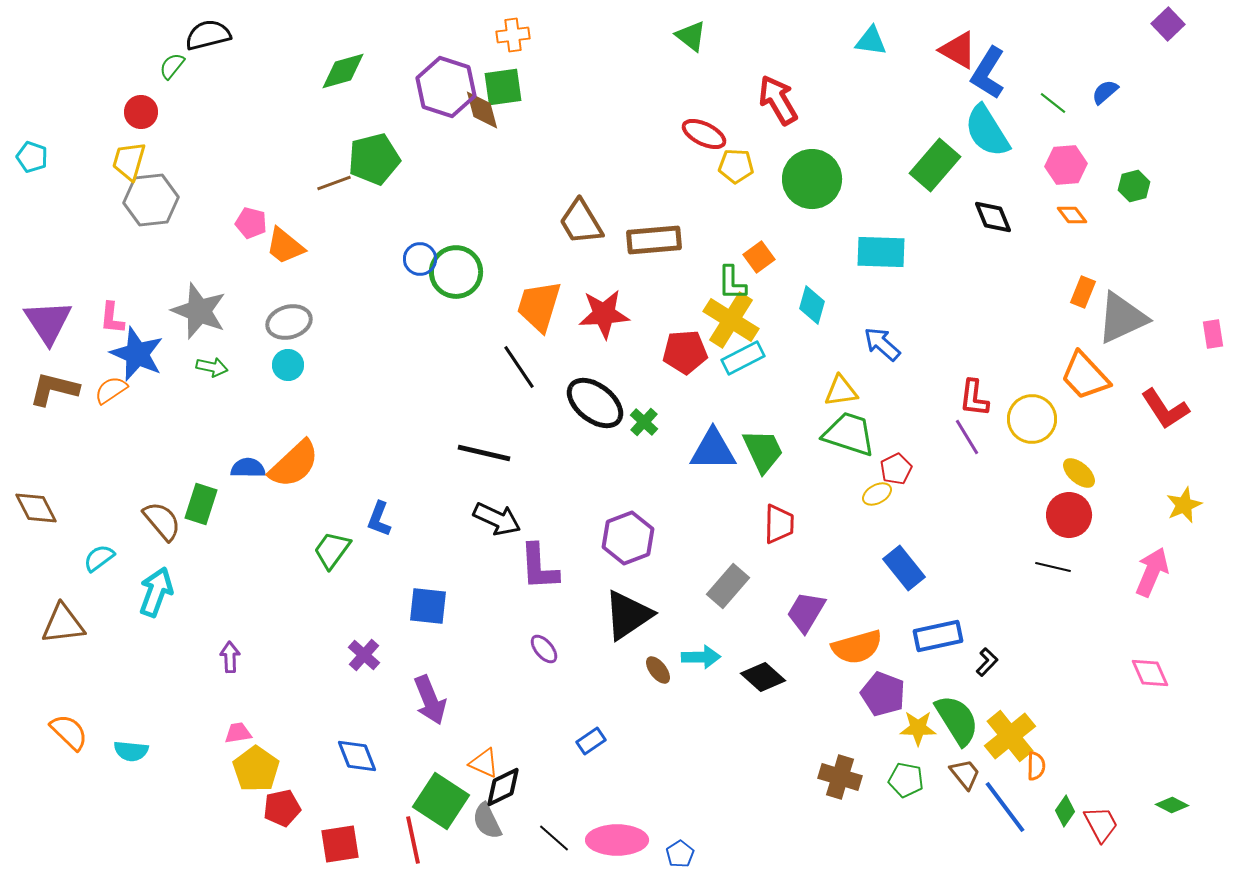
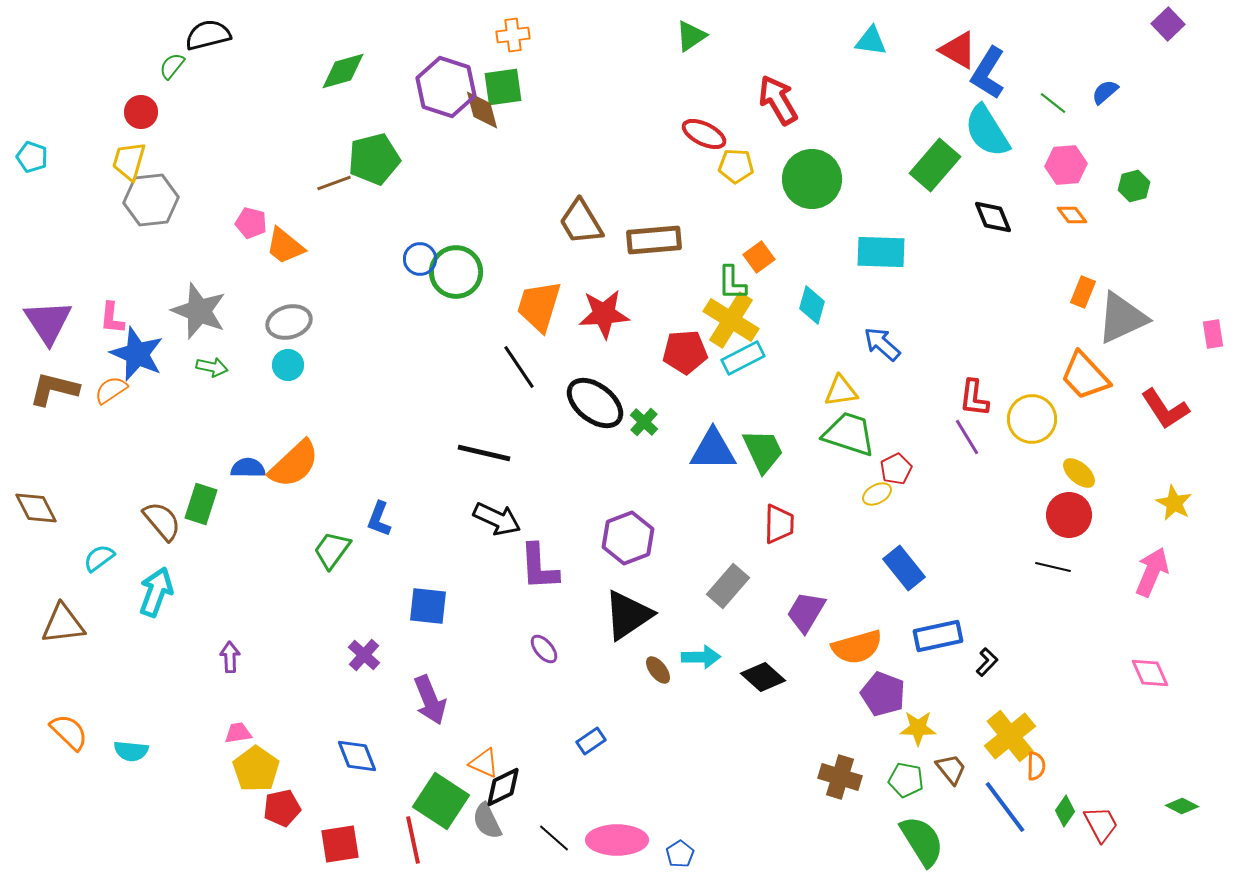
green triangle at (691, 36): rotated 48 degrees clockwise
yellow star at (1184, 505): moved 10 px left, 2 px up; rotated 21 degrees counterclockwise
green semicircle at (957, 720): moved 35 px left, 121 px down
brown trapezoid at (965, 774): moved 14 px left, 5 px up
green diamond at (1172, 805): moved 10 px right, 1 px down
